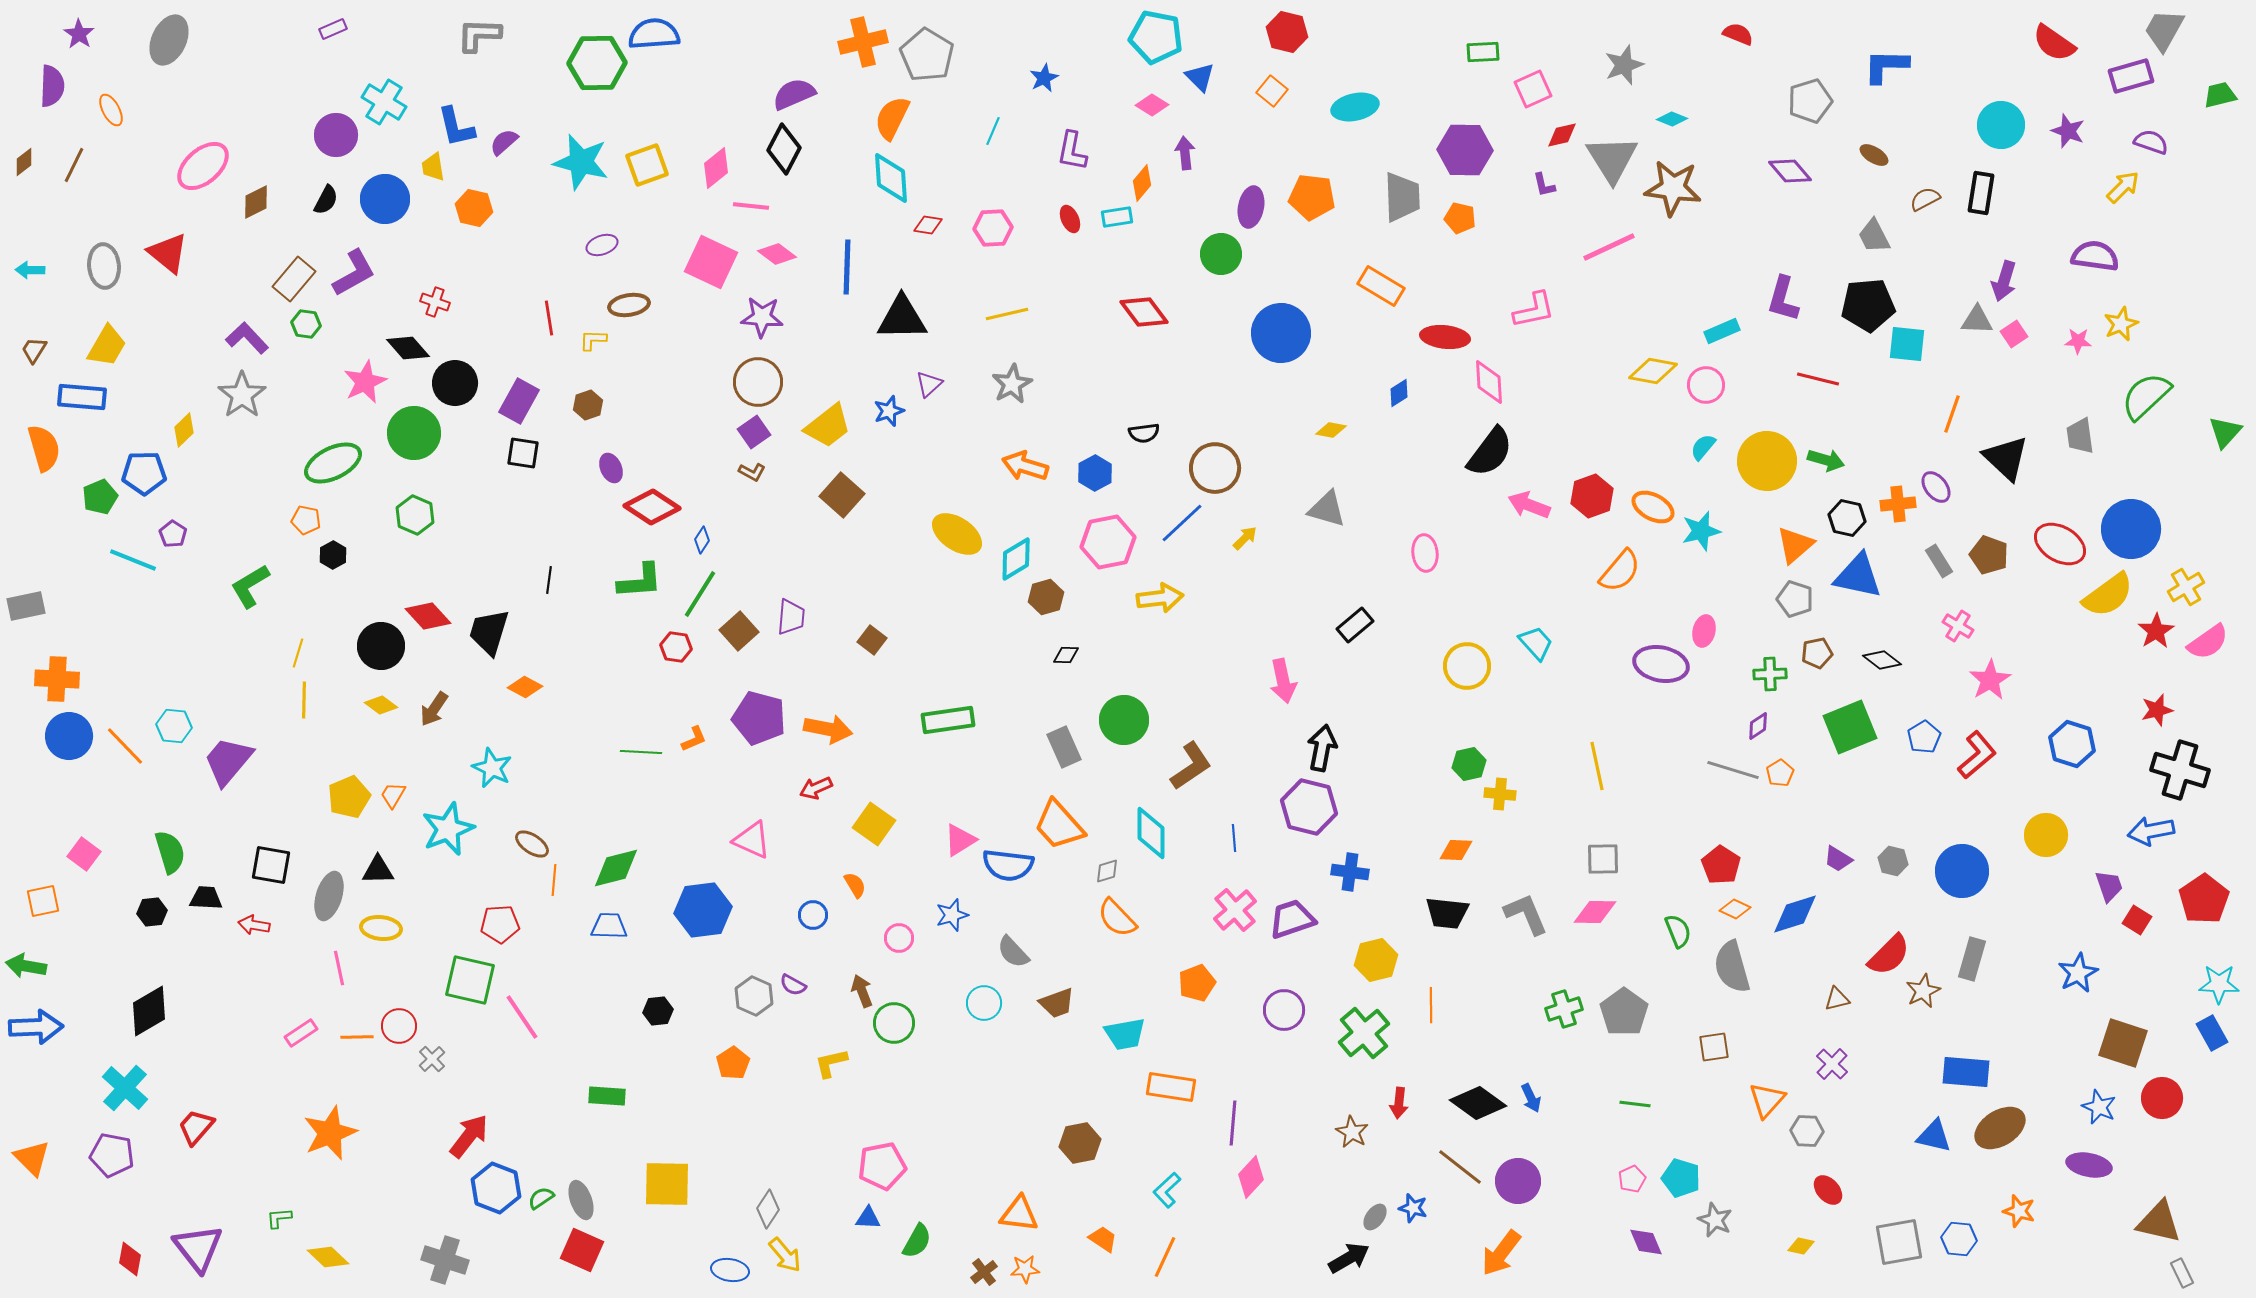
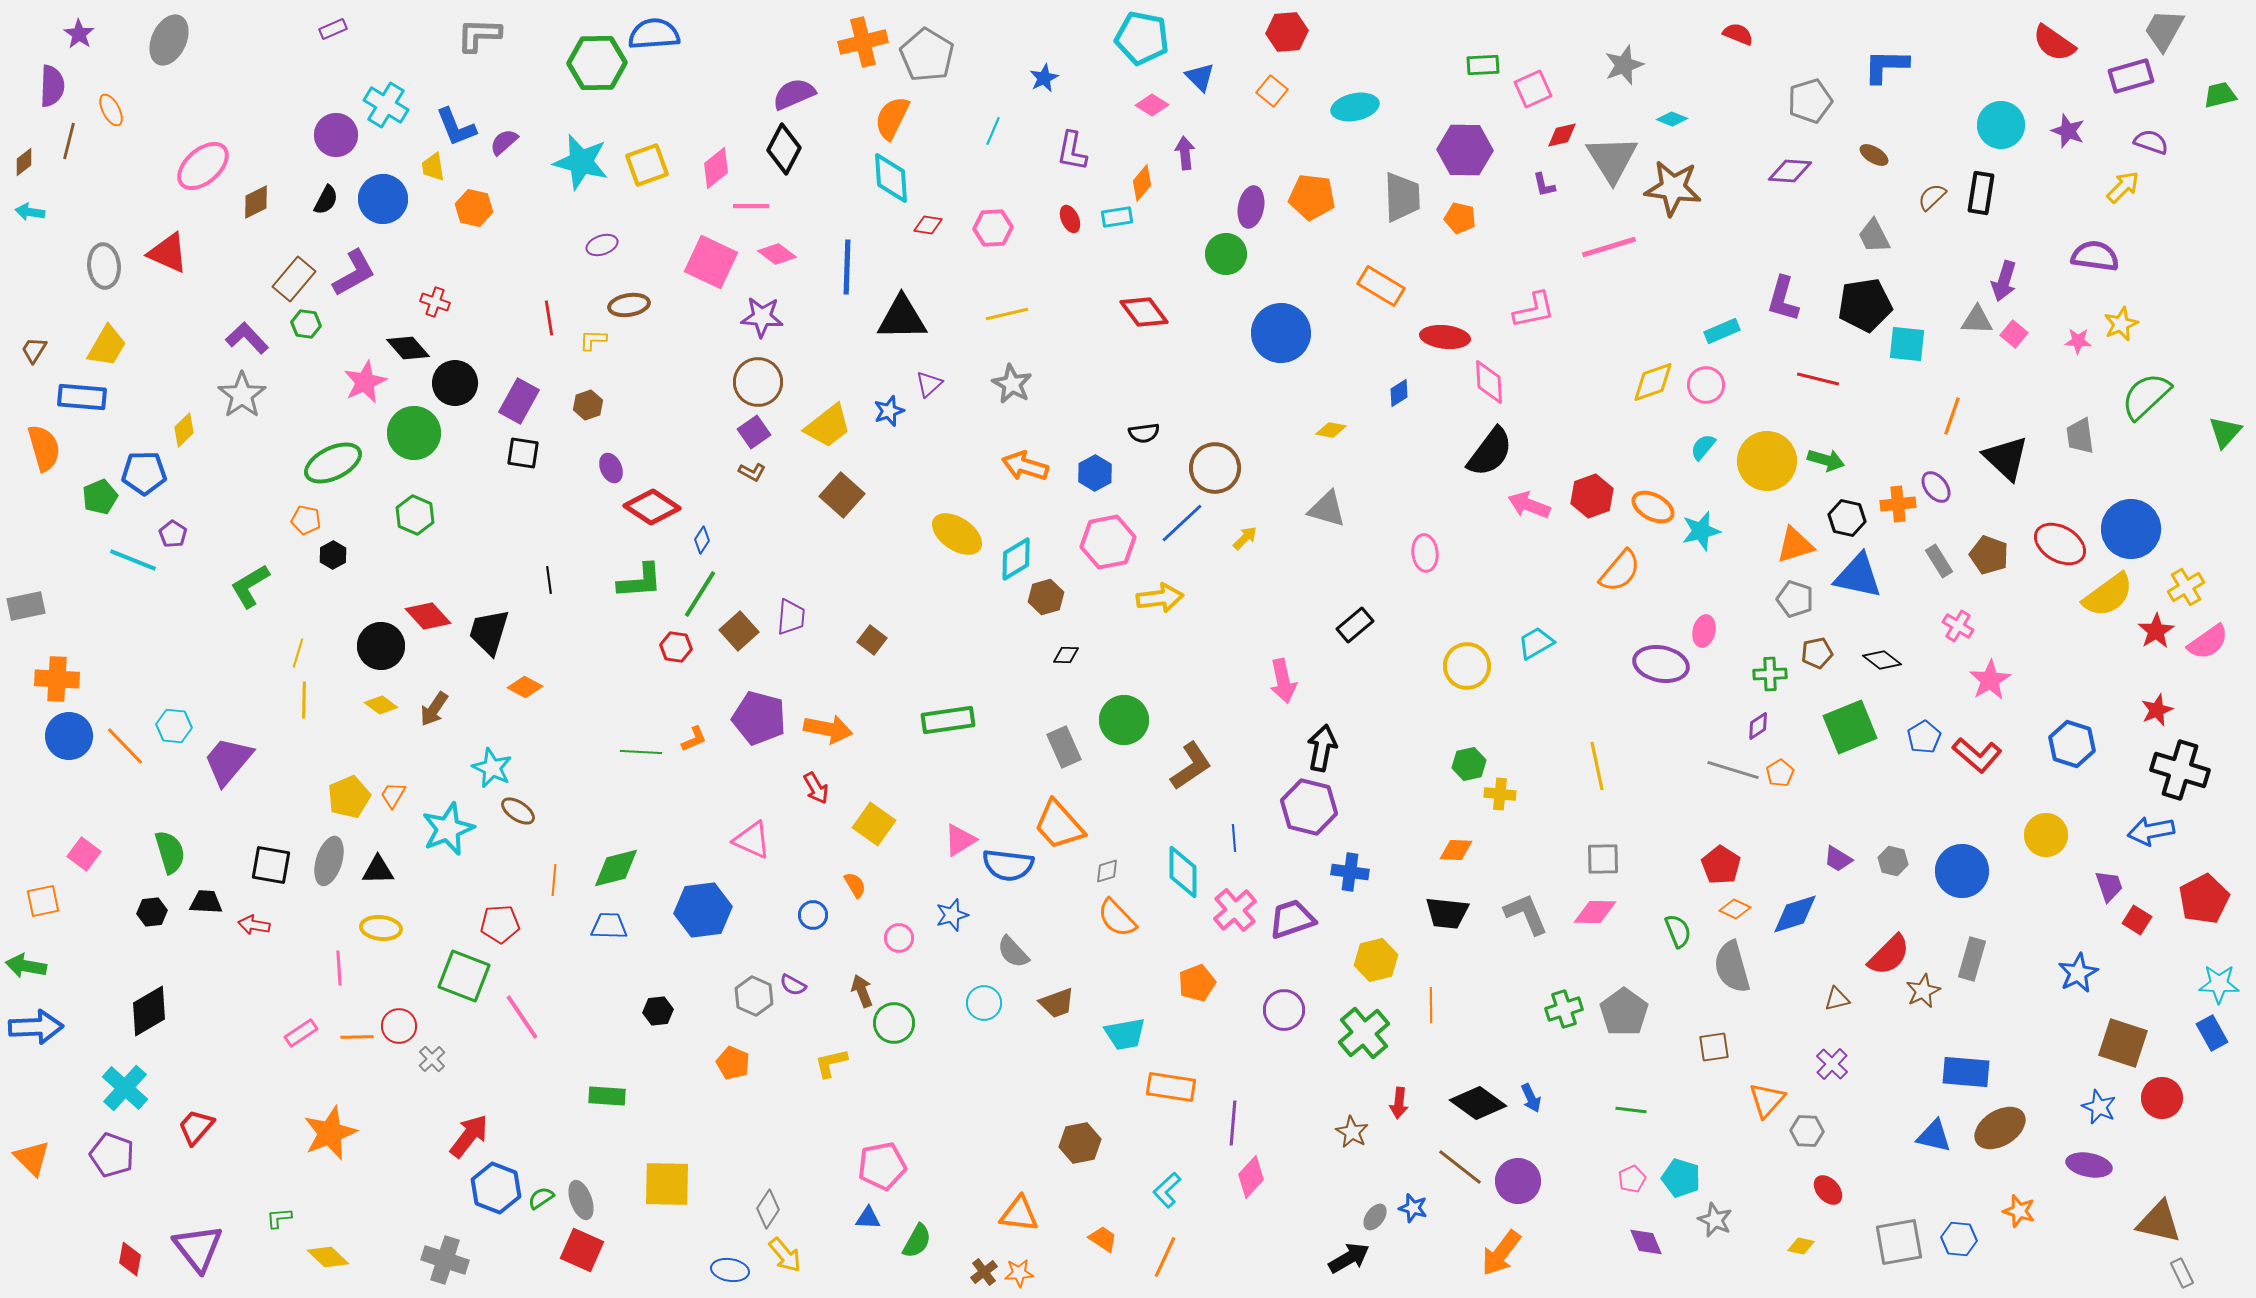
red hexagon at (1287, 32): rotated 18 degrees counterclockwise
cyan pentagon at (1156, 37): moved 14 px left, 1 px down
green rectangle at (1483, 52): moved 13 px down
cyan cross at (384, 102): moved 2 px right, 3 px down
blue L-shape at (456, 127): rotated 9 degrees counterclockwise
brown line at (74, 165): moved 5 px left, 24 px up; rotated 12 degrees counterclockwise
purple diamond at (1790, 171): rotated 45 degrees counterclockwise
blue circle at (385, 199): moved 2 px left
brown semicircle at (1925, 199): moved 7 px right, 2 px up; rotated 16 degrees counterclockwise
pink line at (751, 206): rotated 6 degrees counterclockwise
pink line at (1609, 247): rotated 8 degrees clockwise
red triangle at (168, 253): rotated 15 degrees counterclockwise
green circle at (1221, 254): moved 5 px right
cyan arrow at (30, 270): moved 58 px up; rotated 8 degrees clockwise
black pentagon at (1868, 305): moved 3 px left; rotated 4 degrees counterclockwise
pink square at (2014, 334): rotated 16 degrees counterclockwise
yellow diamond at (1653, 371): moved 11 px down; rotated 30 degrees counterclockwise
gray star at (1012, 384): rotated 15 degrees counterclockwise
orange line at (1952, 414): moved 2 px down
orange triangle at (1795, 545): rotated 24 degrees clockwise
black line at (549, 580): rotated 16 degrees counterclockwise
cyan trapezoid at (1536, 643): rotated 78 degrees counterclockwise
red star at (2157, 710): rotated 8 degrees counterclockwise
red L-shape at (1977, 755): rotated 81 degrees clockwise
red arrow at (816, 788): rotated 96 degrees counterclockwise
cyan diamond at (1151, 833): moved 32 px right, 39 px down
brown ellipse at (532, 844): moved 14 px left, 33 px up
gray ellipse at (329, 896): moved 35 px up
black trapezoid at (206, 898): moved 4 px down
red pentagon at (2204, 899): rotated 6 degrees clockwise
pink line at (339, 968): rotated 8 degrees clockwise
green square at (470, 980): moved 6 px left, 4 px up; rotated 8 degrees clockwise
orange pentagon at (733, 1063): rotated 16 degrees counterclockwise
green line at (1635, 1104): moved 4 px left, 6 px down
purple pentagon at (112, 1155): rotated 9 degrees clockwise
orange star at (1025, 1269): moved 6 px left, 4 px down
